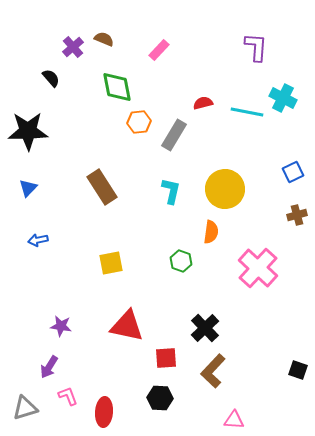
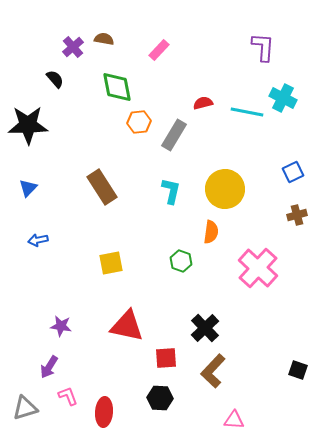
brown semicircle: rotated 12 degrees counterclockwise
purple L-shape: moved 7 px right
black semicircle: moved 4 px right, 1 px down
black star: moved 6 px up
